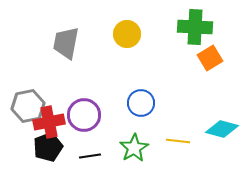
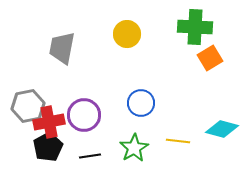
gray trapezoid: moved 4 px left, 5 px down
black pentagon: rotated 8 degrees counterclockwise
